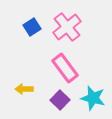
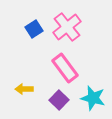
blue square: moved 2 px right, 2 px down
purple square: moved 1 px left
